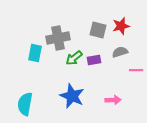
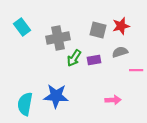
cyan rectangle: moved 13 px left, 26 px up; rotated 48 degrees counterclockwise
green arrow: rotated 18 degrees counterclockwise
blue star: moved 16 px left; rotated 20 degrees counterclockwise
